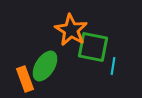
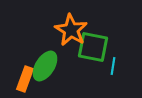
orange rectangle: rotated 40 degrees clockwise
